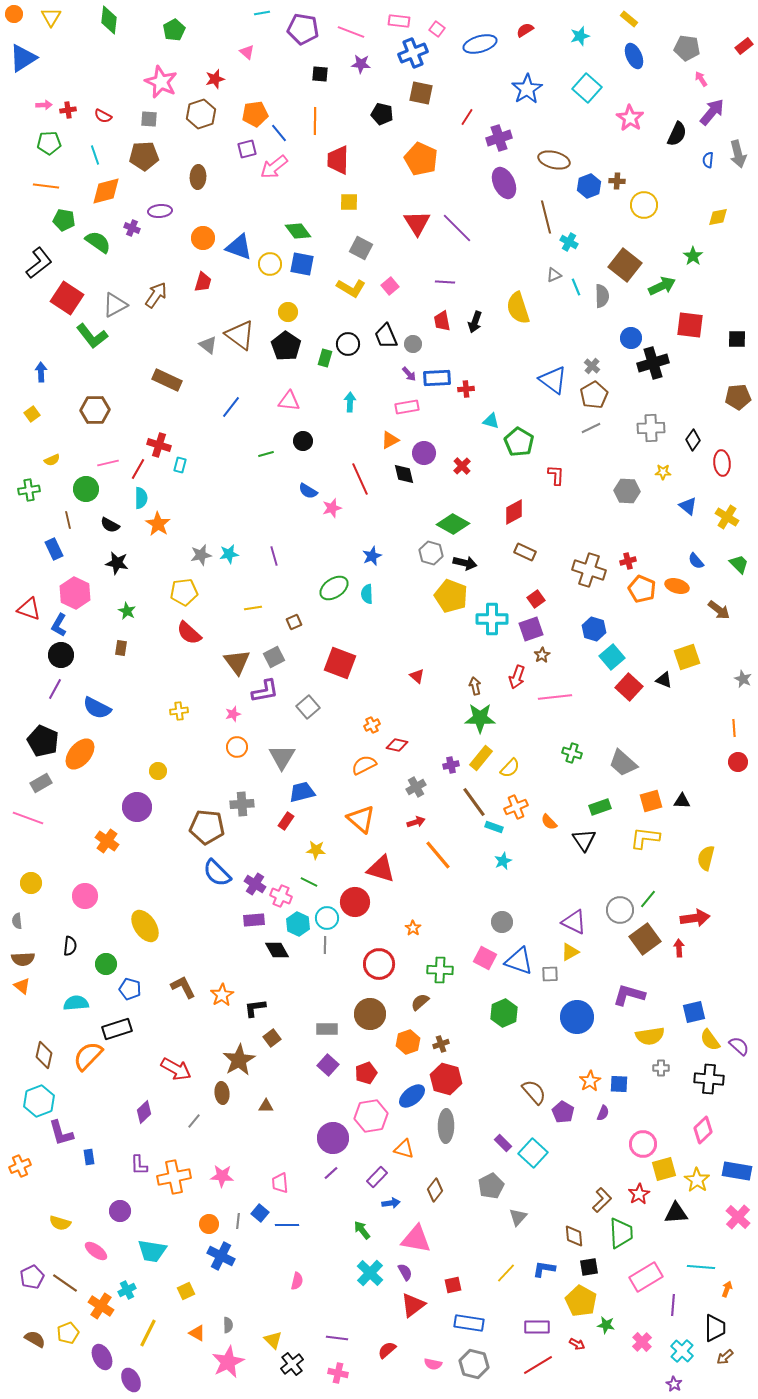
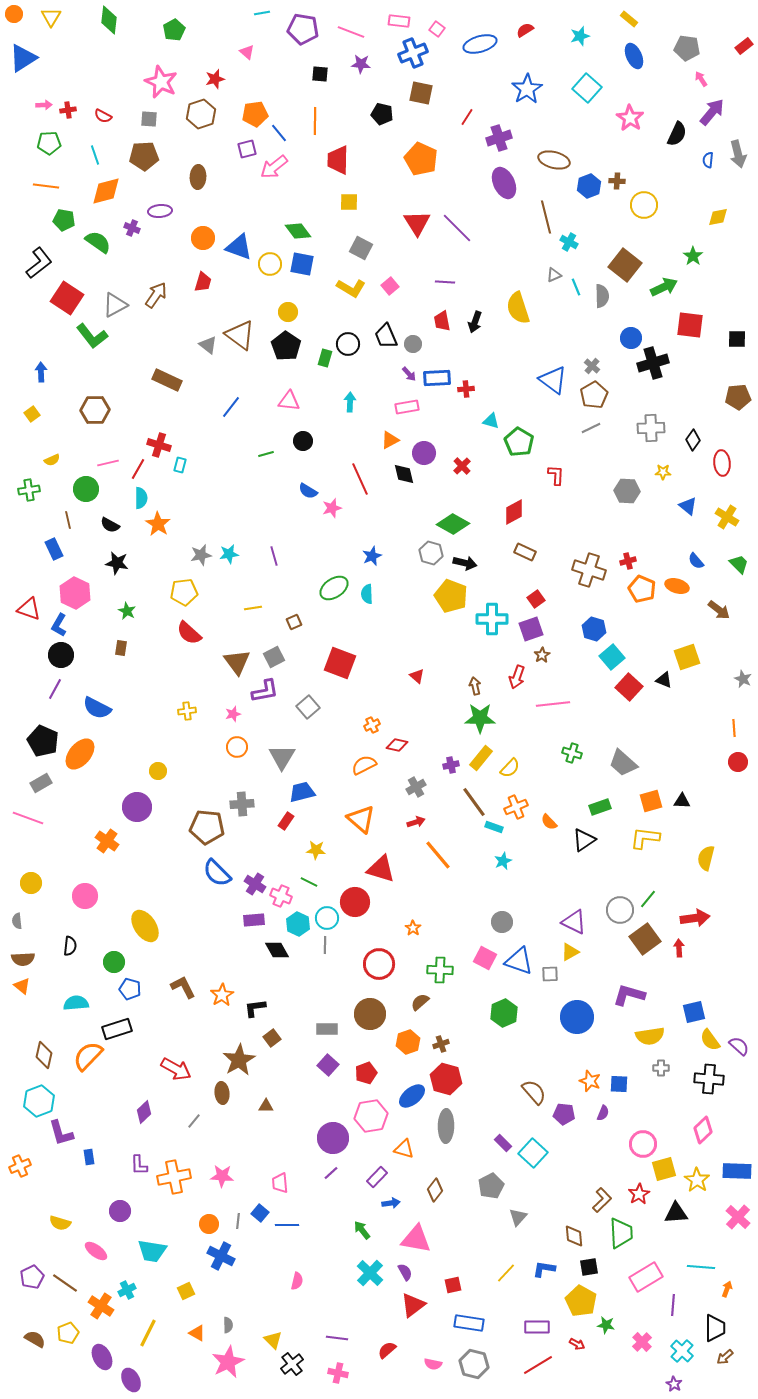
green arrow at (662, 286): moved 2 px right, 1 px down
pink line at (555, 697): moved 2 px left, 7 px down
yellow cross at (179, 711): moved 8 px right
black triangle at (584, 840): rotated 30 degrees clockwise
green circle at (106, 964): moved 8 px right, 2 px up
orange star at (590, 1081): rotated 20 degrees counterclockwise
purple pentagon at (563, 1112): moved 1 px right, 2 px down; rotated 25 degrees counterclockwise
blue rectangle at (737, 1171): rotated 8 degrees counterclockwise
